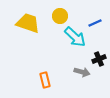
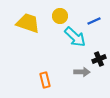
blue line: moved 1 px left, 2 px up
gray arrow: rotated 14 degrees counterclockwise
